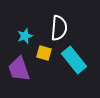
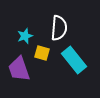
yellow square: moved 2 px left
